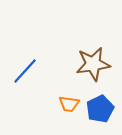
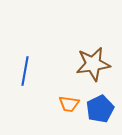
blue line: rotated 32 degrees counterclockwise
